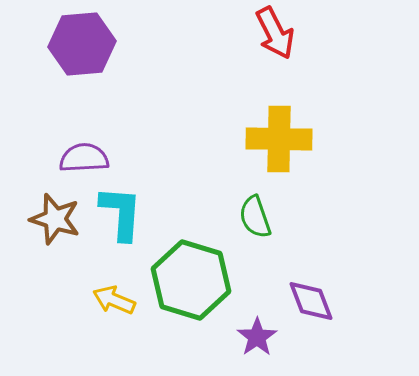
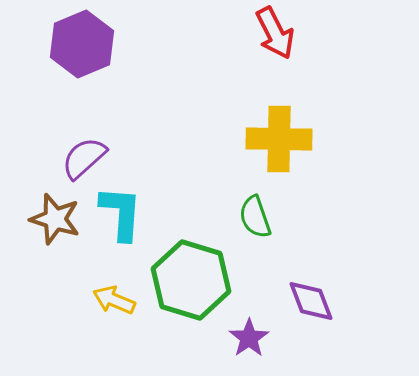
purple hexagon: rotated 18 degrees counterclockwise
purple semicircle: rotated 39 degrees counterclockwise
purple star: moved 8 px left, 1 px down
